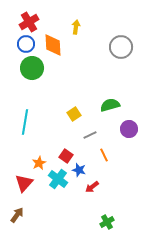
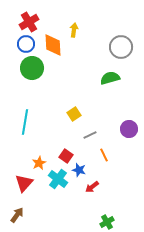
yellow arrow: moved 2 px left, 3 px down
green semicircle: moved 27 px up
